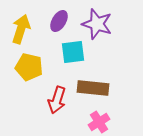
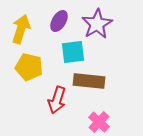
purple star: rotated 24 degrees clockwise
brown rectangle: moved 4 px left, 7 px up
pink cross: rotated 15 degrees counterclockwise
